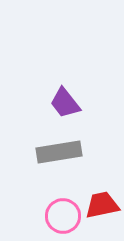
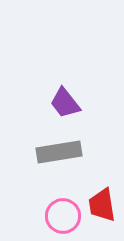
red trapezoid: rotated 87 degrees counterclockwise
